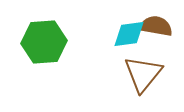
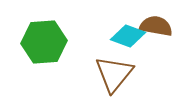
cyan diamond: moved 1 px left, 2 px down; rotated 28 degrees clockwise
brown triangle: moved 29 px left
